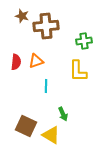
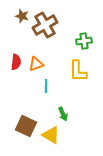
brown cross: moved 1 px left, 1 px up; rotated 25 degrees counterclockwise
orange triangle: moved 3 px down
